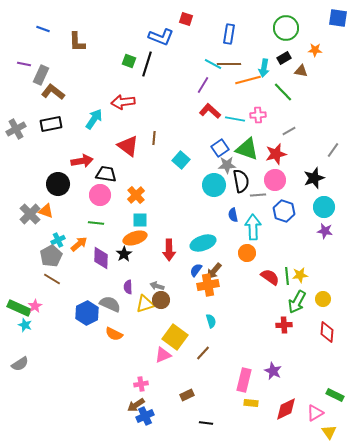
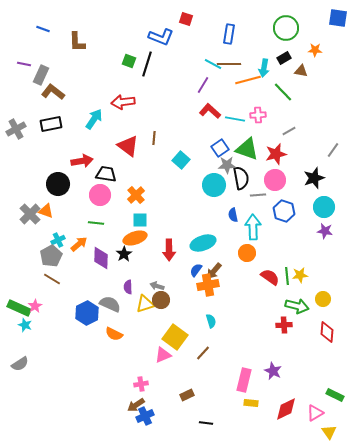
black semicircle at (241, 181): moved 3 px up
green arrow at (297, 302): moved 4 px down; rotated 105 degrees counterclockwise
